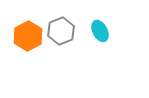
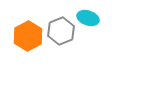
cyan ellipse: moved 12 px left, 13 px up; rotated 45 degrees counterclockwise
